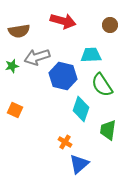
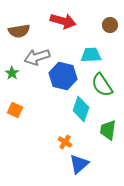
green star: moved 7 px down; rotated 24 degrees counterclockwise
